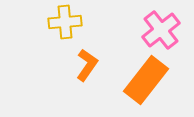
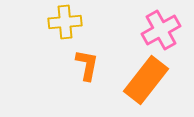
pink cross: rotated 9 degrees clockwise
orange L-shape: rotated 24 degrees counterclockwise
